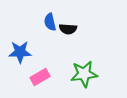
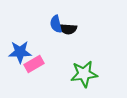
blue semicircle: moved 6 px right, 2 px down
pink rectangle: moved 6 px left, 13 px up
